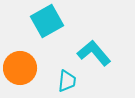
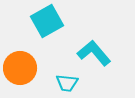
cyan trapezoid: moved 2 px down; rotated 90 degrees clockwise
